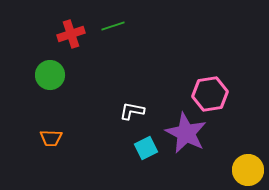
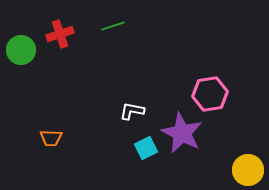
red cross: moved 11 px left
green circle: moved 29 px left, 25 px up
purple star: moved 4 px left
